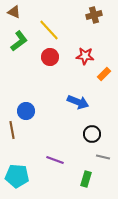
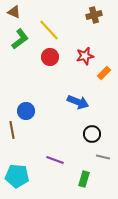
green L-shape: moved 1 px right, 2 px up
red star: rotated 18 degrees counterclockwise
orange rectangle: moved 1 px up
green rectangle: moved 2 px left
